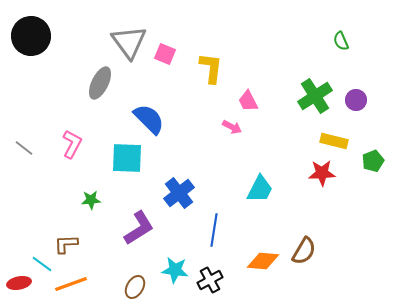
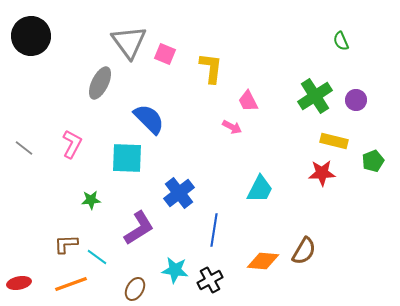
cyan line: moved 55 px right, 7 px up
brown ellipse: moved 2 px down
